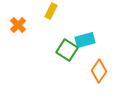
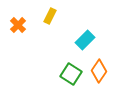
yellow rectangle: moved 1 px left, 5 px down
cyan rectangle: rotated 30 degrees counterclockwise
green square: moved 4 px right, 24 px down
